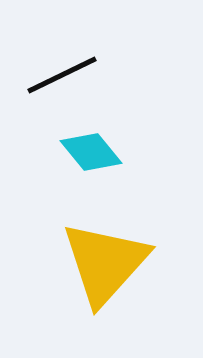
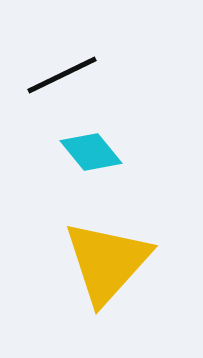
yellow triangle: moved 2 px right, 1 px up
